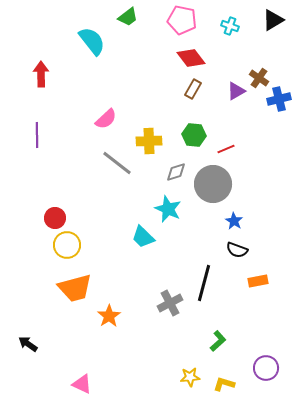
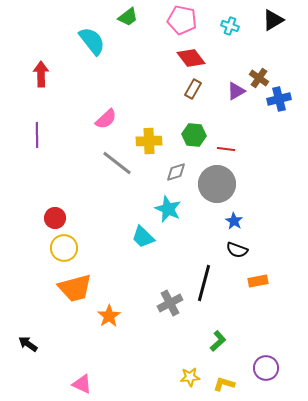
red line: rotated 30 degrees clockwise
gray circle: moved 4 px right
yellow circle: moved 3 px left, 3 px down
